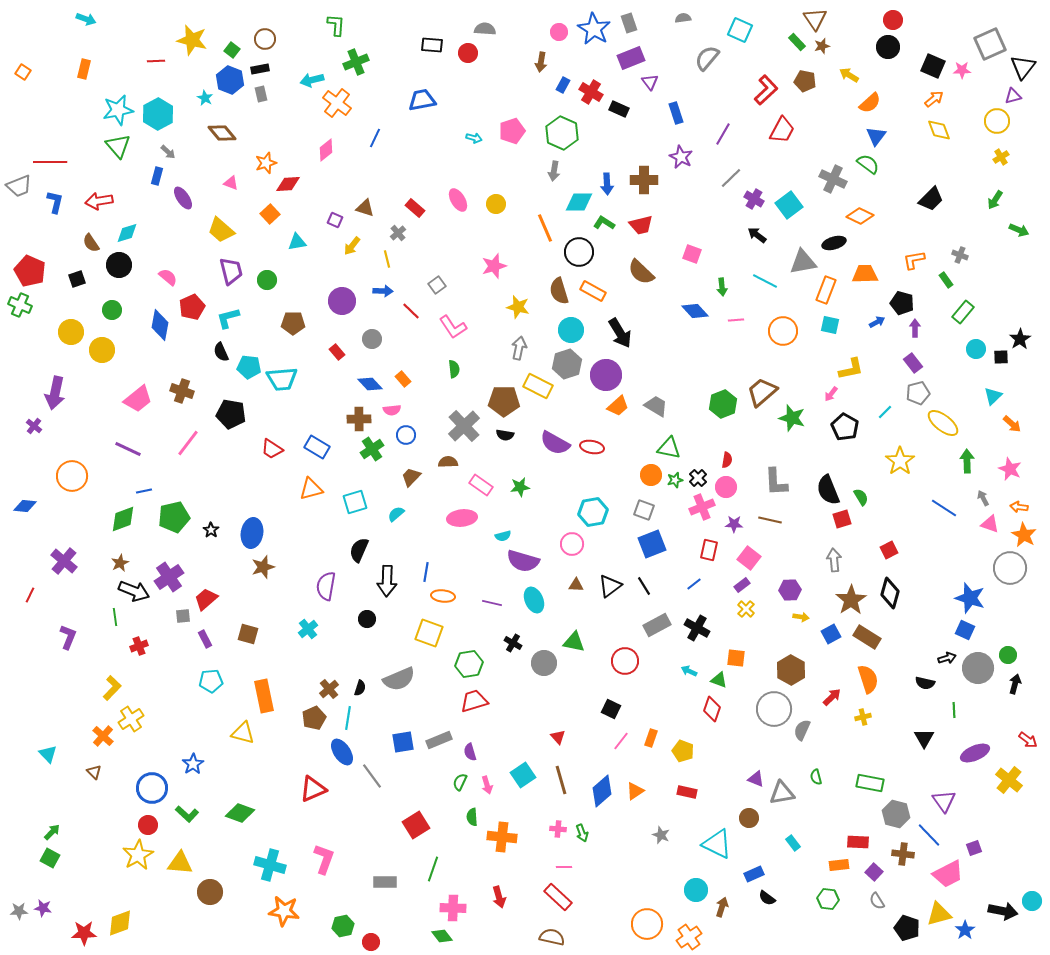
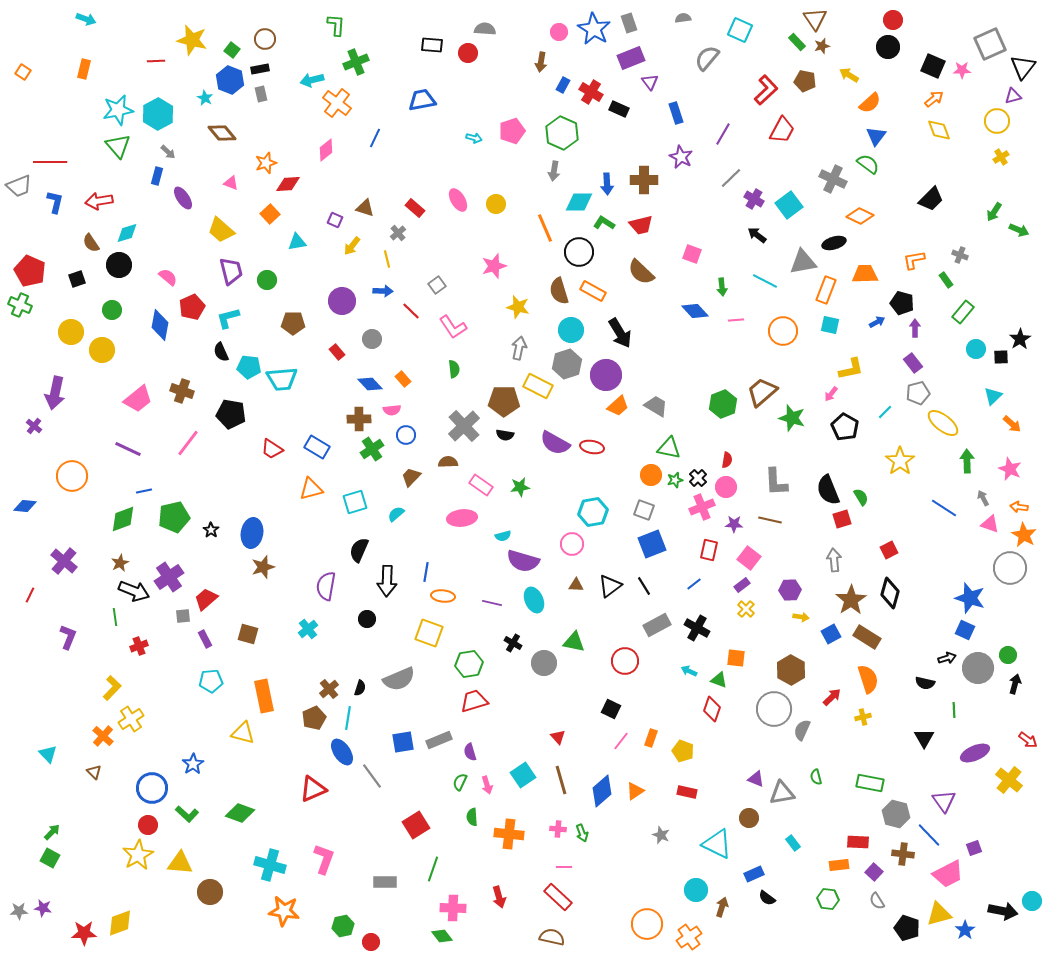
green arrow at (995, 200): moved 1 px left, 12 px down
orange cross at (502, 837): moved 7 px right, 3 px up
